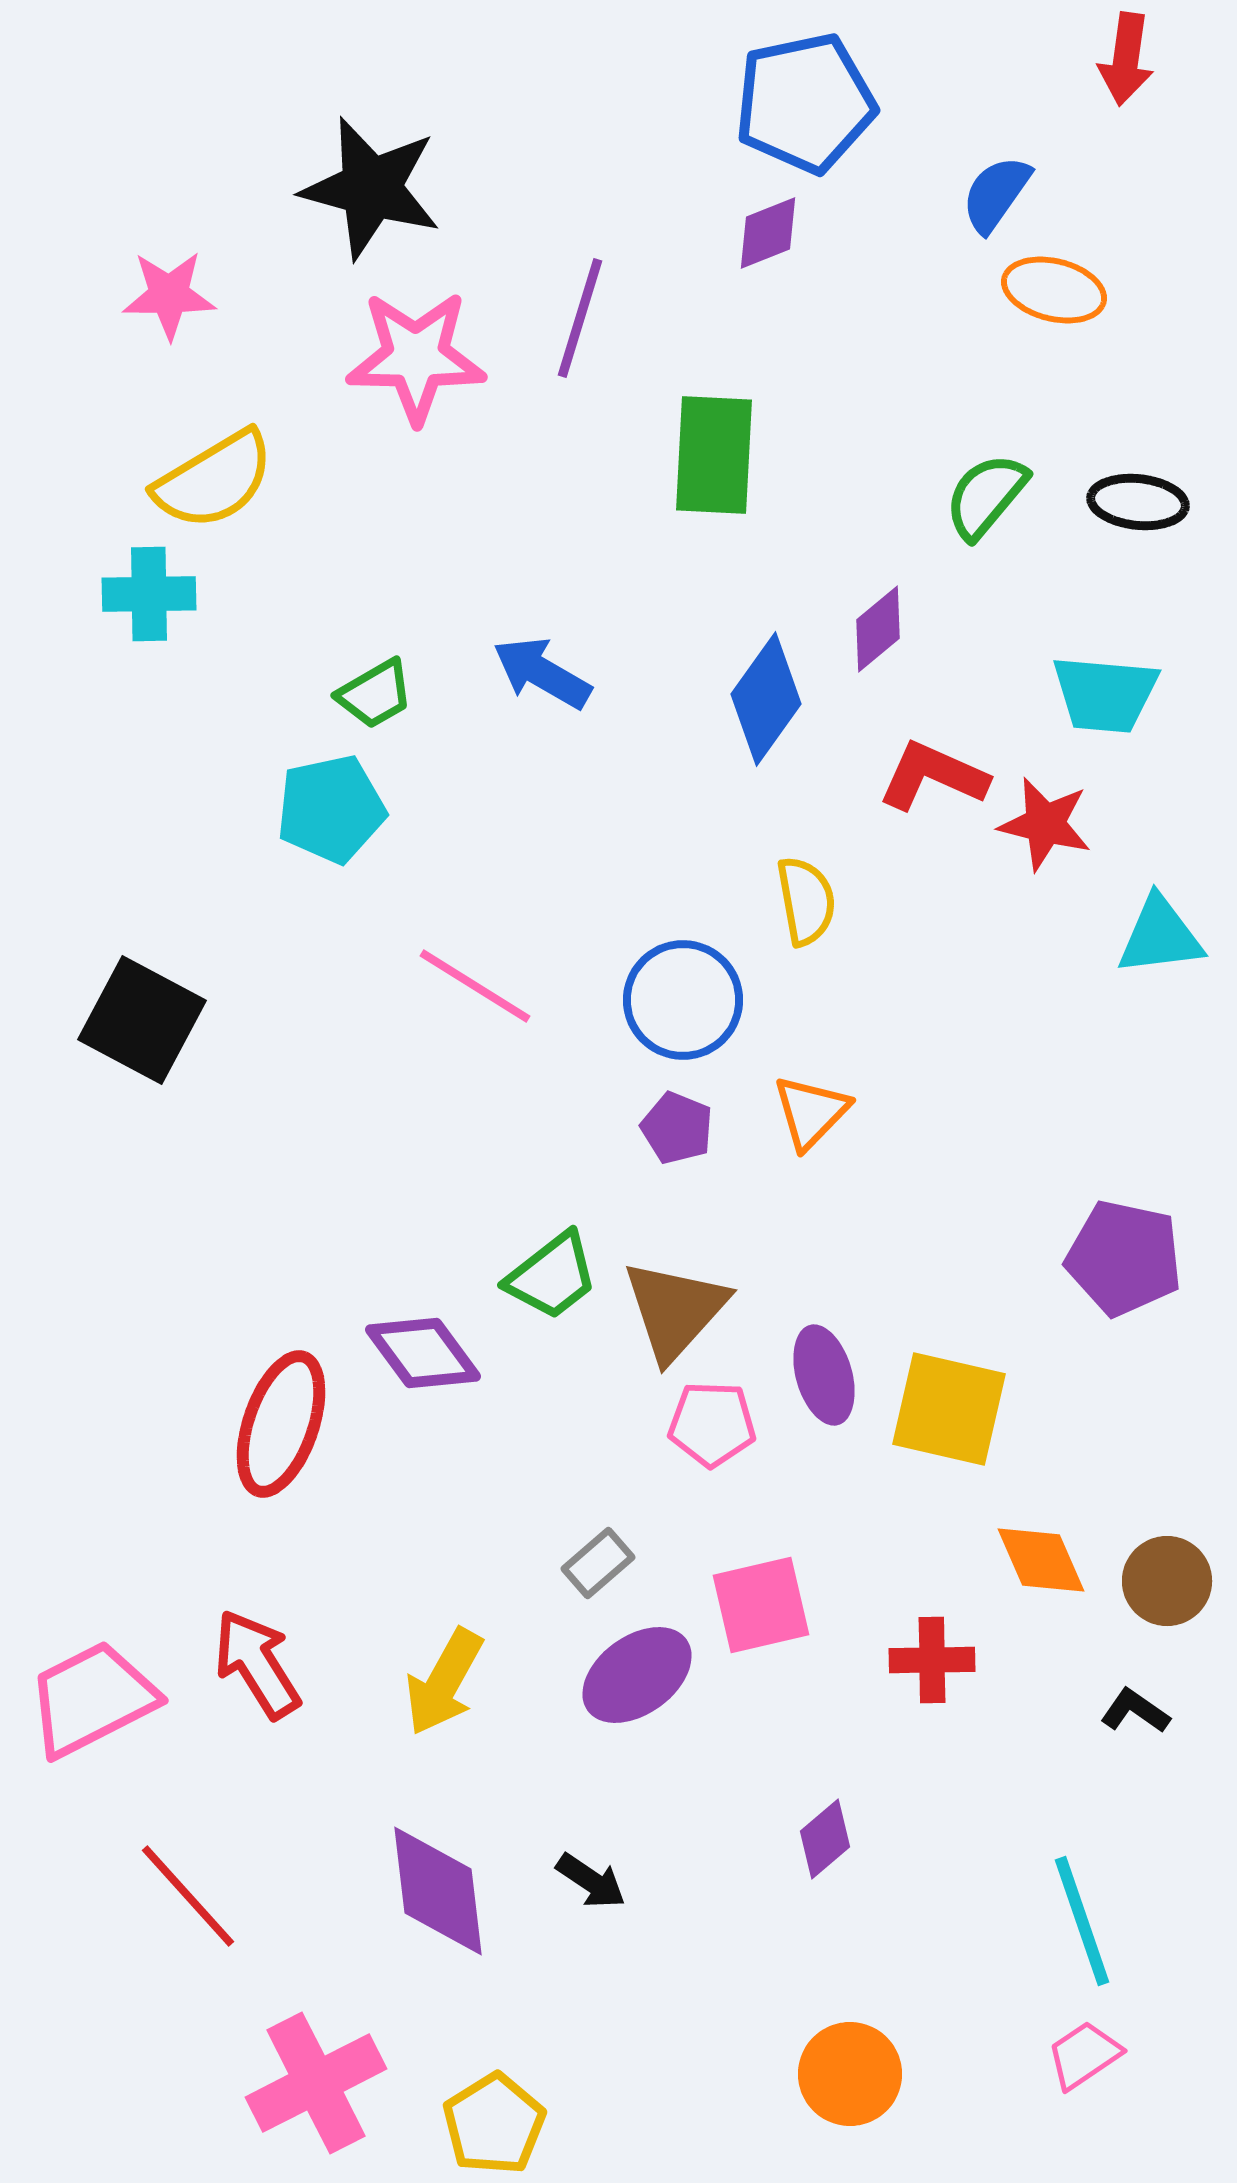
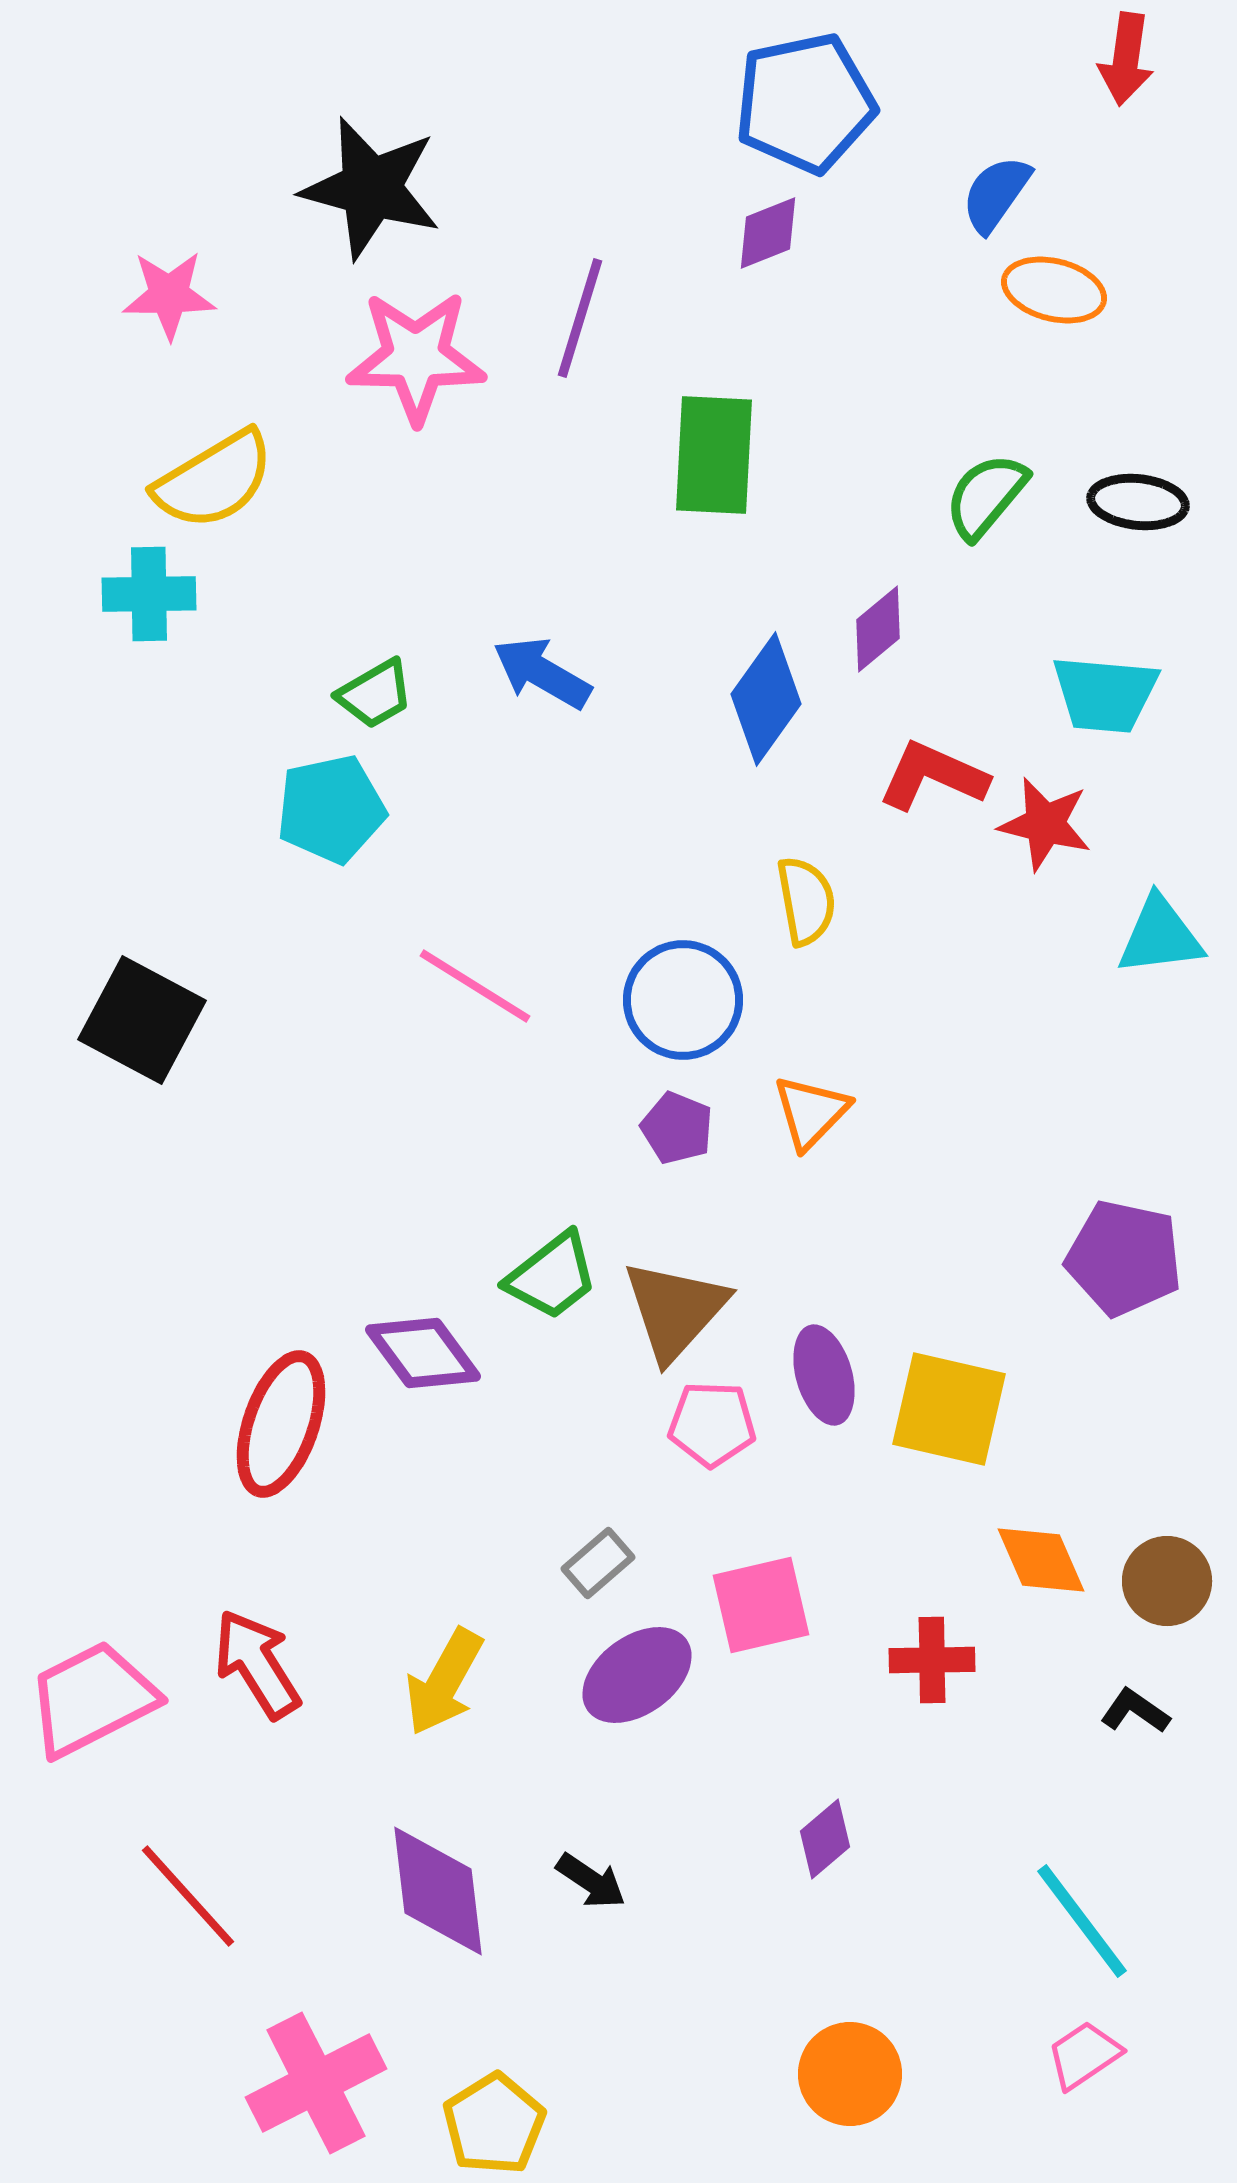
cyan line at (1082, 1921): rotated 18 degrees counterclockwise
